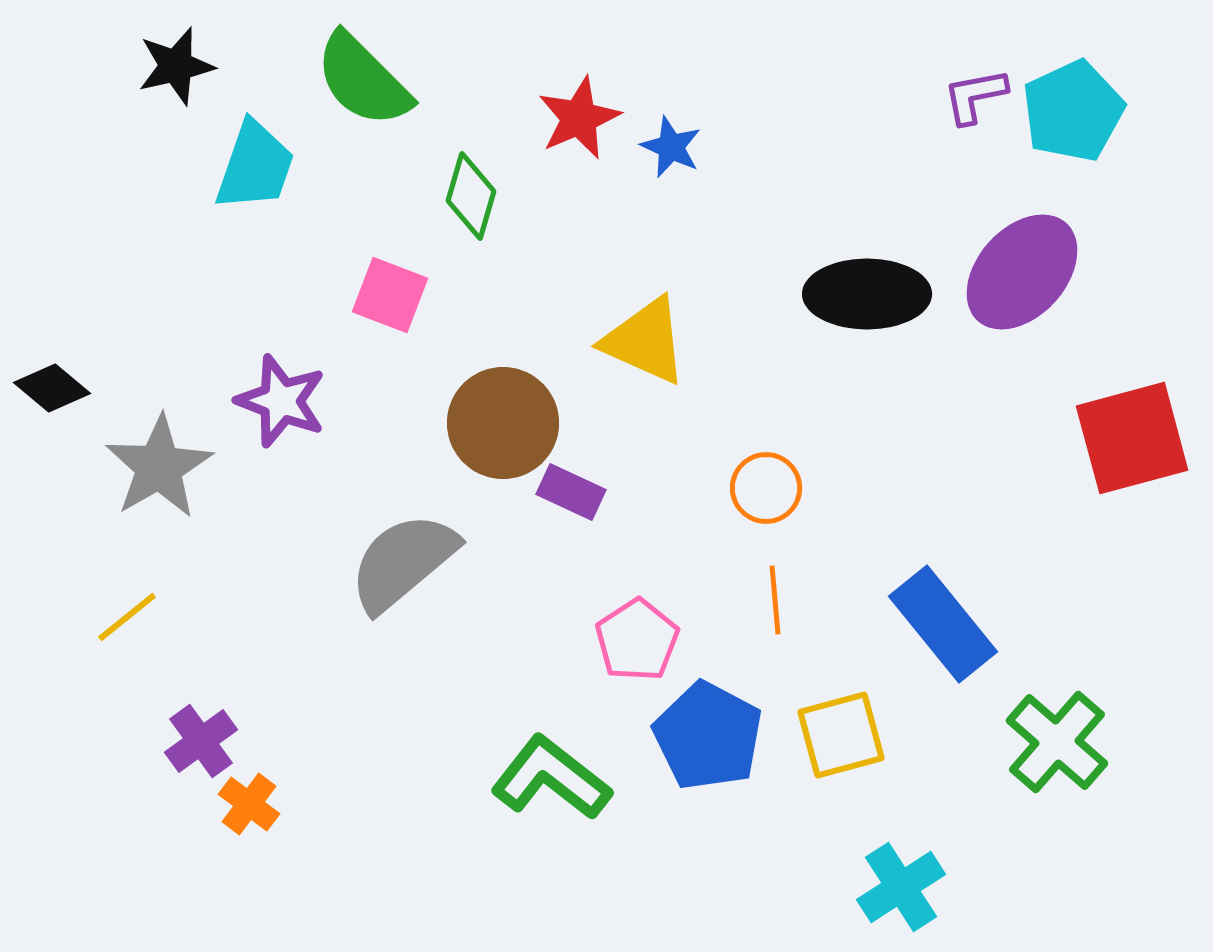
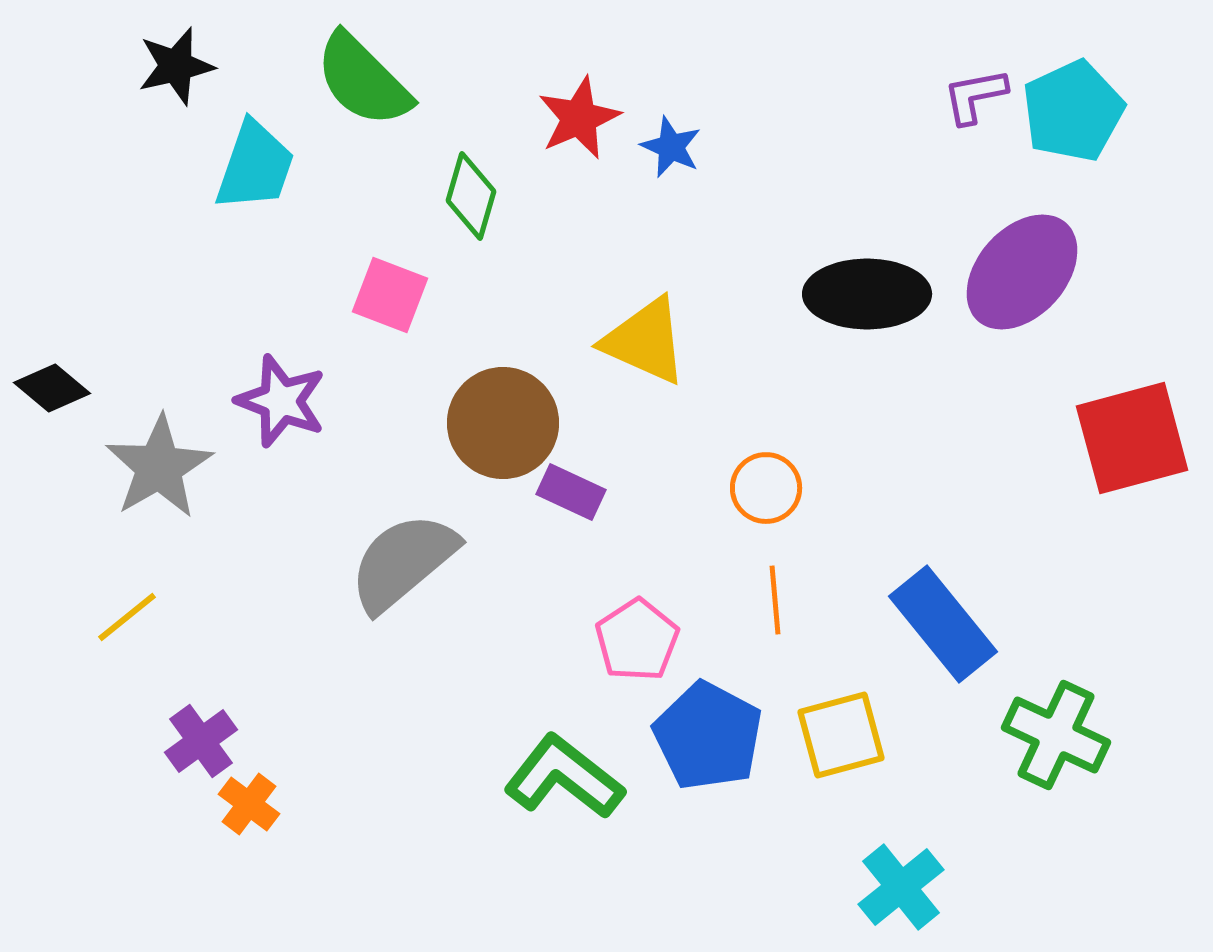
green cross: moved 1 px left, 7 px up; rotated 16 degrees counterclockwise
green L-shape: moved 13 px right, 1 px up
cyan cross: rotated 6 degrees counterclockwise
